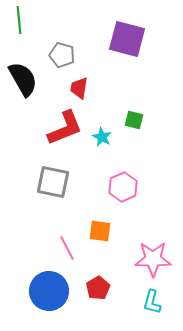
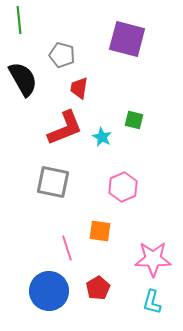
pink line: rotated 10 degrees clockwise
